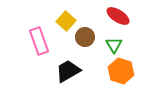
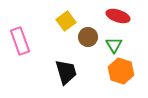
red ellipse: rotated 15 degrees counterclockwise
yellow square: rotated 12 degrees clockwise
brown circle: moved 3 px right
pink rectangle: moved 19 px left
black trapezoid: moved 2 px left, 1 px down; rotated 104 degrees clockwise
